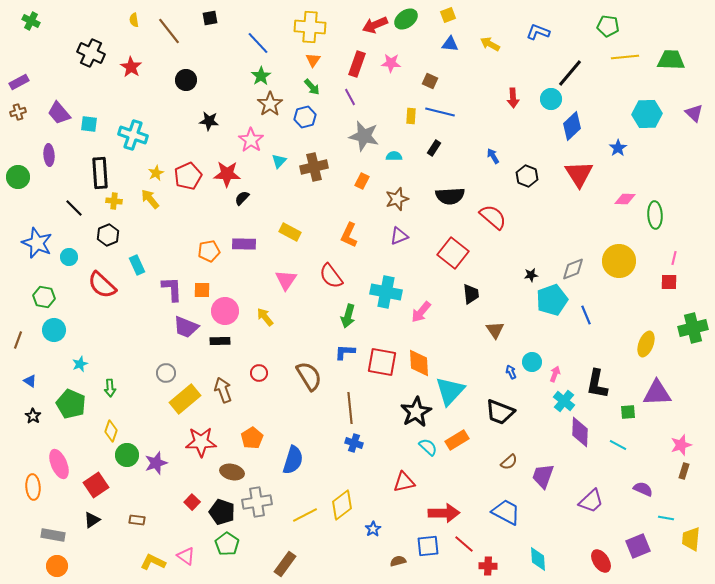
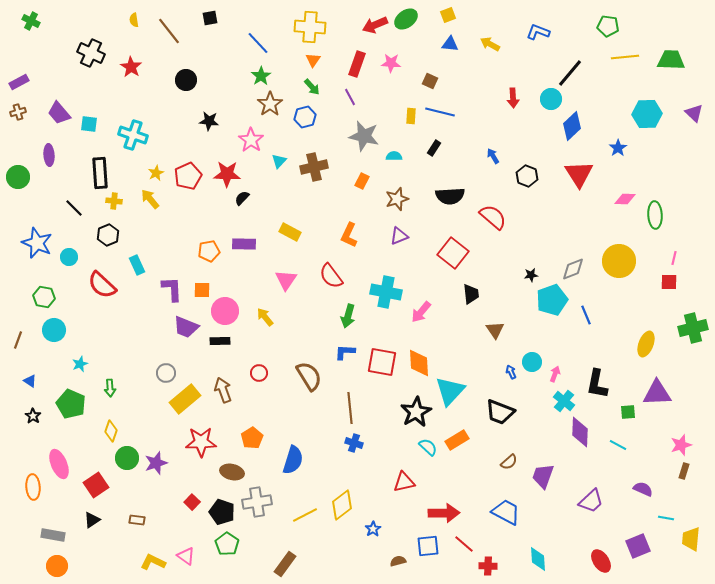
green circle at (127, 455): moved 3 px down
